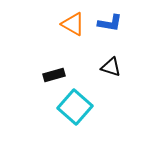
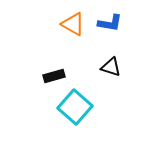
black rectangle: moved 1 px down
